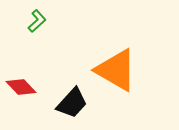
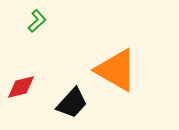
red diamond: rotated 60 degrees counterclockwise
